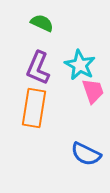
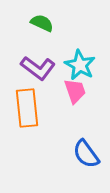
purple L-shape: rotated 76 degrees counterclockwise
pink trapezoid: moved 18 px left
orange rectangle: moved 7 px left; rotated 15 degrees counterclockwise
blue semicircle: rotated 28 degrees clockwise
